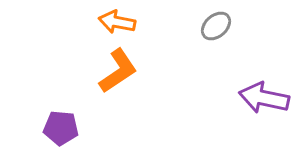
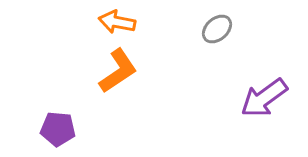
gray ellipse: moved 1 px right, 3 px down
purple arrow: rotated 48 degrees counterclockwise
purple pentagon: moved 3 px left, 1 px down
